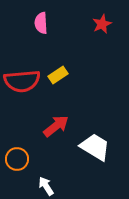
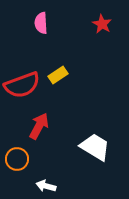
red star: rotated 18 degrees counterclockwise
red semicircle: moved 4 px down; rotated 15 degrees counterclockwise
red arrow: moved 17 px left; rotated 24 degrees counterclockwise
white arrow: rotated 42 degrees counterclockwise
